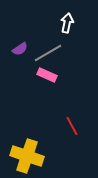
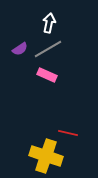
white arrow: moved 18 px left
gray line: moved 4 px up
red line: moved 4 px left, 7 px down; rotated 48 degrees counterclockwise
yellow cross: moved 19 px right
